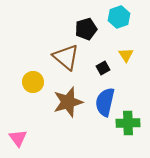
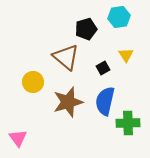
cyan hexagon: rotated 10 degrees clockwise
blue semicircle: moved 1 px up
